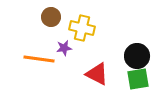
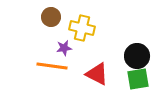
orange line: moved 13 px right, 7 px down
